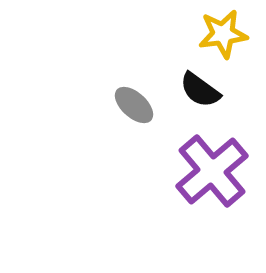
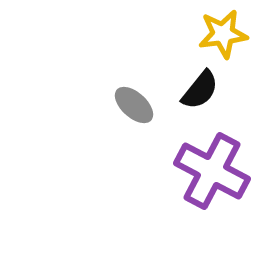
black semicircle: rotated 87 degrees counterclockwise
purple cross: rotated 22 degrees counterclockwise
